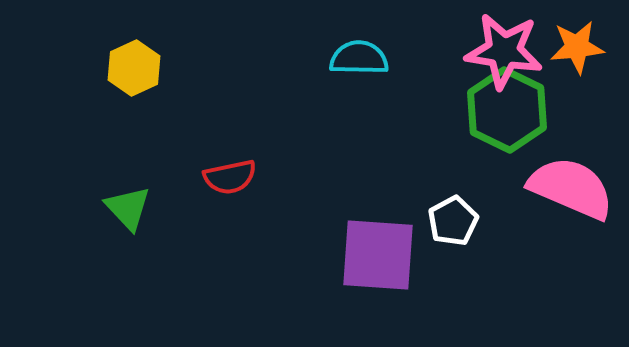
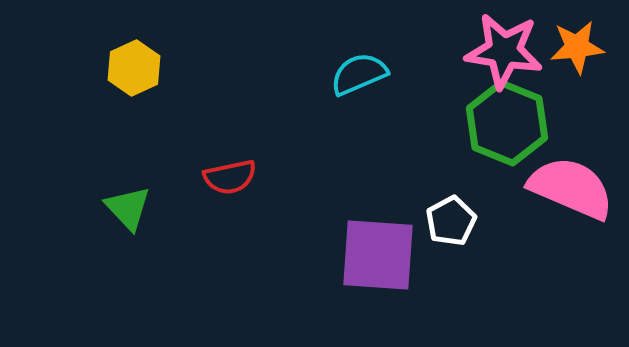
cyan semicircle: moved 16 px down; rotated 24 degrees counterclockwise
green hexagon: moved 13 px down; rotated 4 degrees counterclockwise
white pentagon: moved 2 px left
